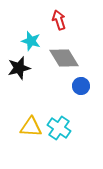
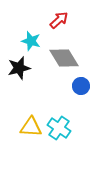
red arrow: rotated 66 degrees clockwise
